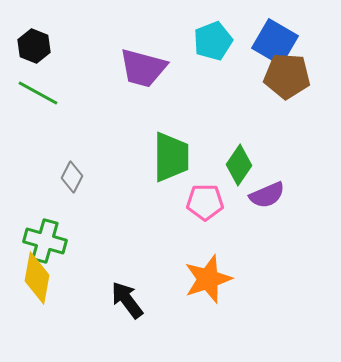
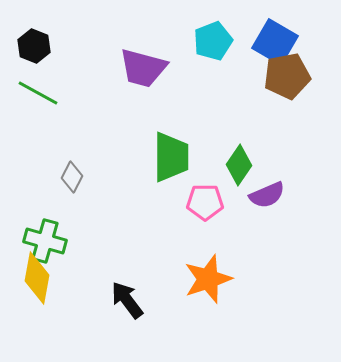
brown pentagon: rotated 15 degrees counterclockwise
